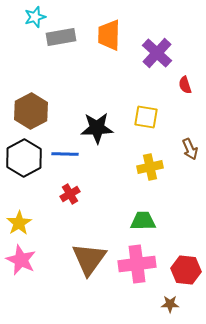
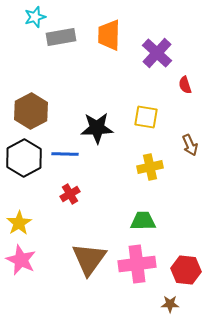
brown arrow: moved 4 px up
